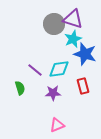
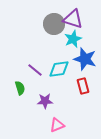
blue star: moved 5 px down
purple star: moved 8 px left, 8 px down
